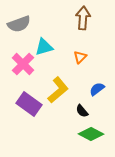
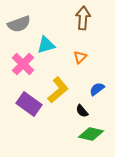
cyan triangle: moved 2 px right, 2 px up
green diamond: rotated 15 degrees counterclockwise
